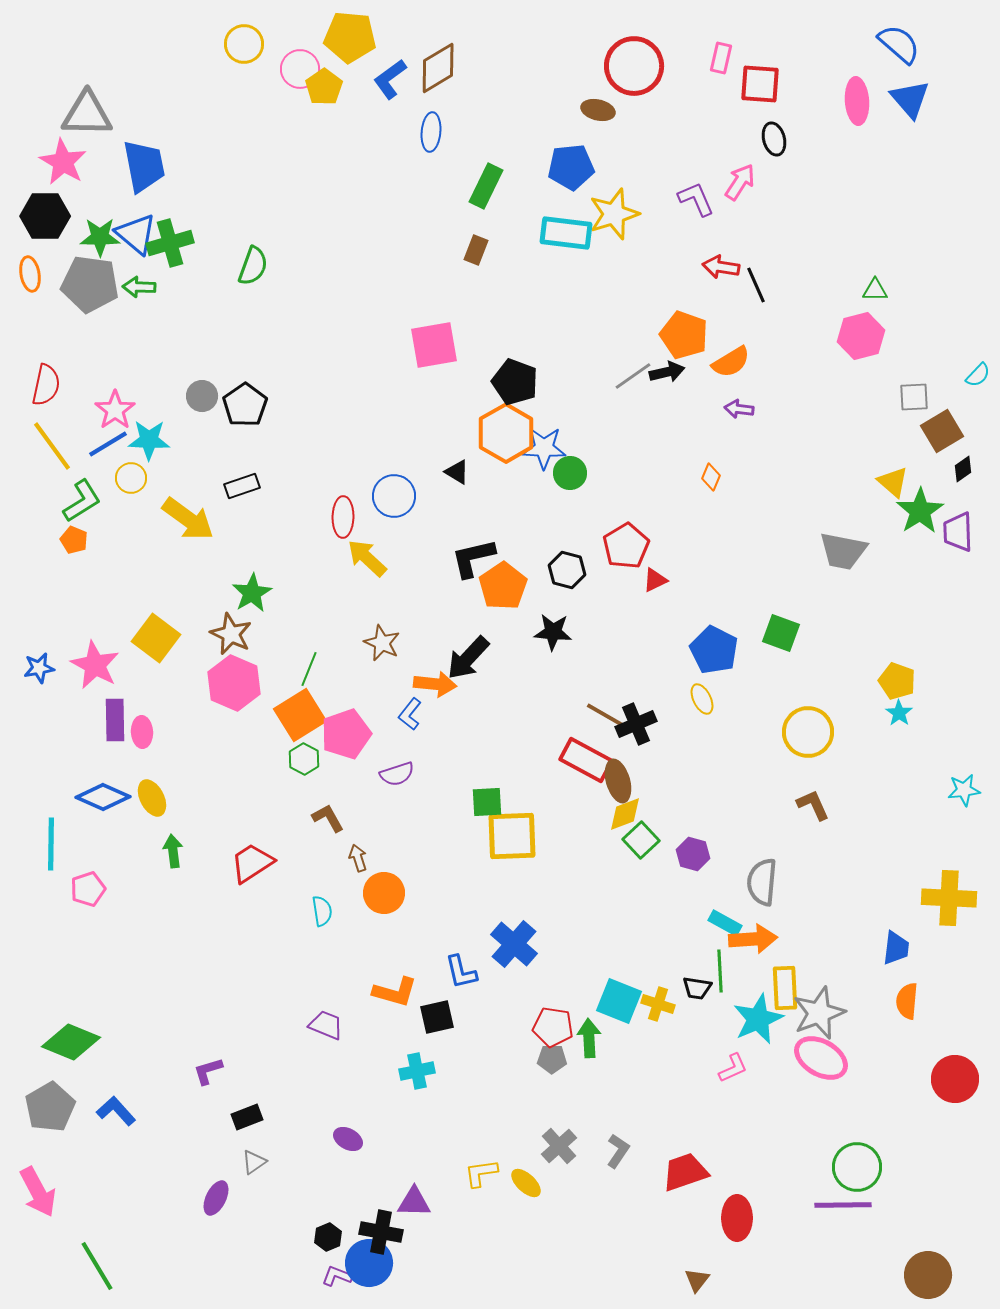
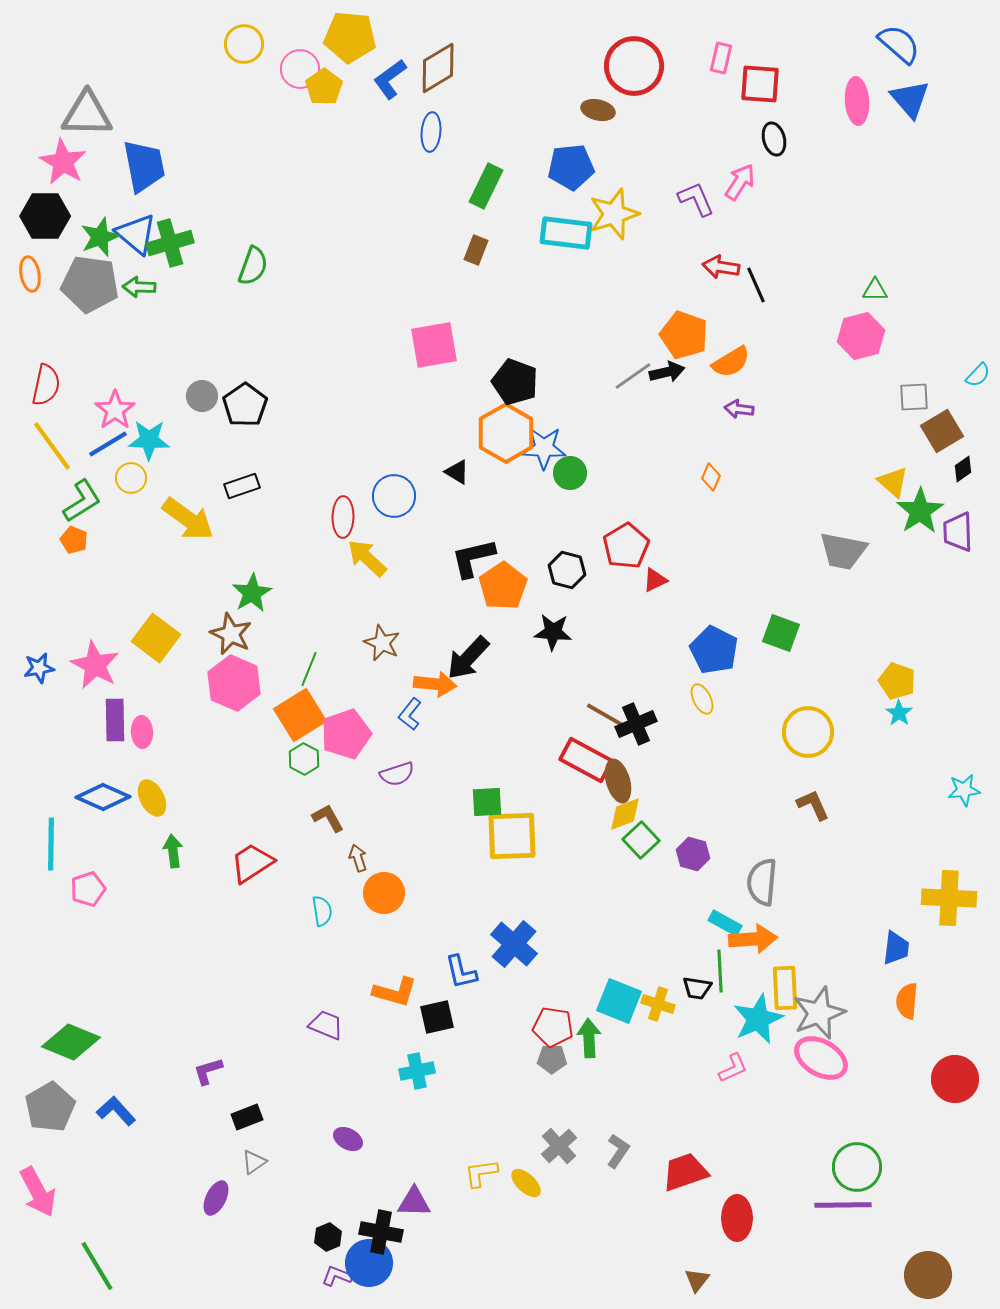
green star at (100, 237): rotated 21 degrees counterclockwise
